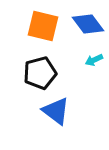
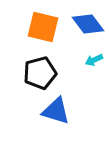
orange square: moved 1 px down
blue triangle: rotated 20 degrees counterclockwise
